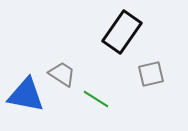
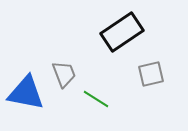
black rectangle: rotated 21 degrees clockwise
gray trapezoid: moved 2 px right; rotated 36 degrees clockwise
blue triangle: moved 2 px up
